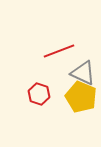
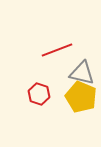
red line: moved 2 px left, 1 px up
gray triangle: moved 1 px left; rotated 12 degrees counterclockwise
